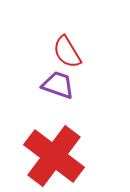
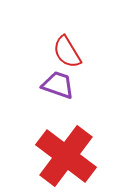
red cross: moved 12 px right
